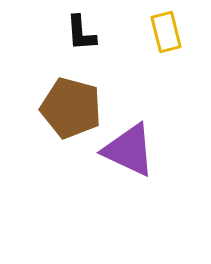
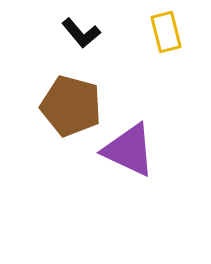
black L-shape: rotated 36 degrees counterclockwise
brown pentagon: moved 2 px up
